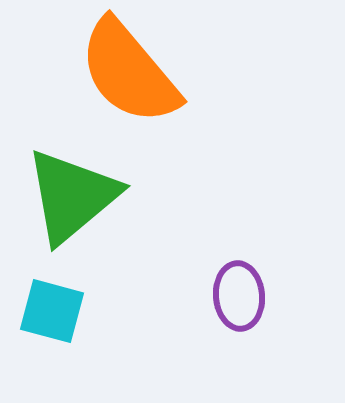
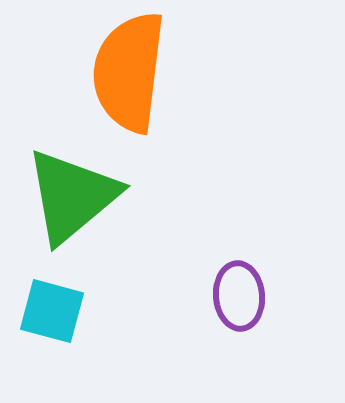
orange semicircle: rotated 47 degrees clockwise
